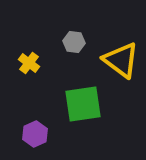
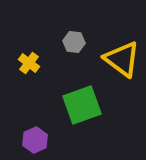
yellow triangle: moved 1 px right, 1 px up
green square: moved 1 px left, 1 px down; rotated 12 degrees counterclockwise
purple hexagon: moved 6 px down
